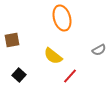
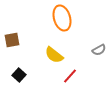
yellow semicircle: moved 1 px right, 1 px up
